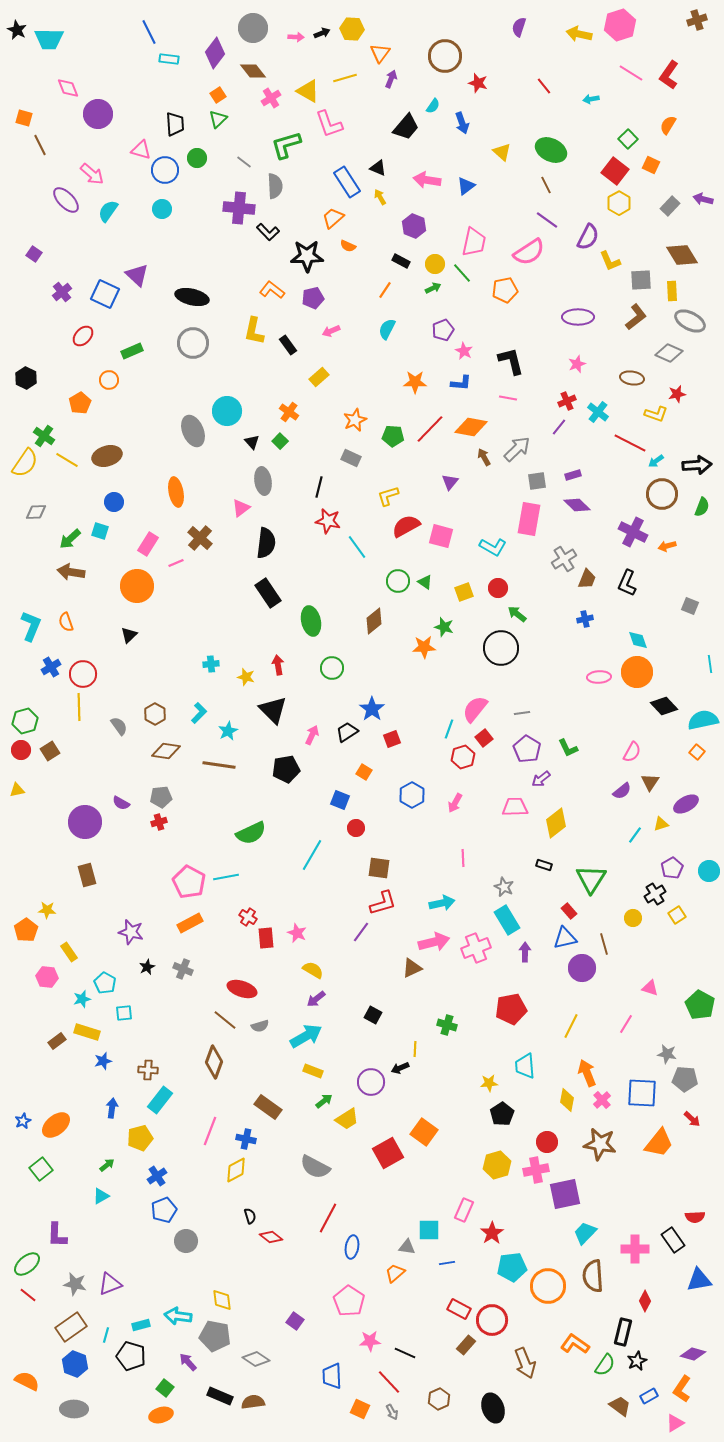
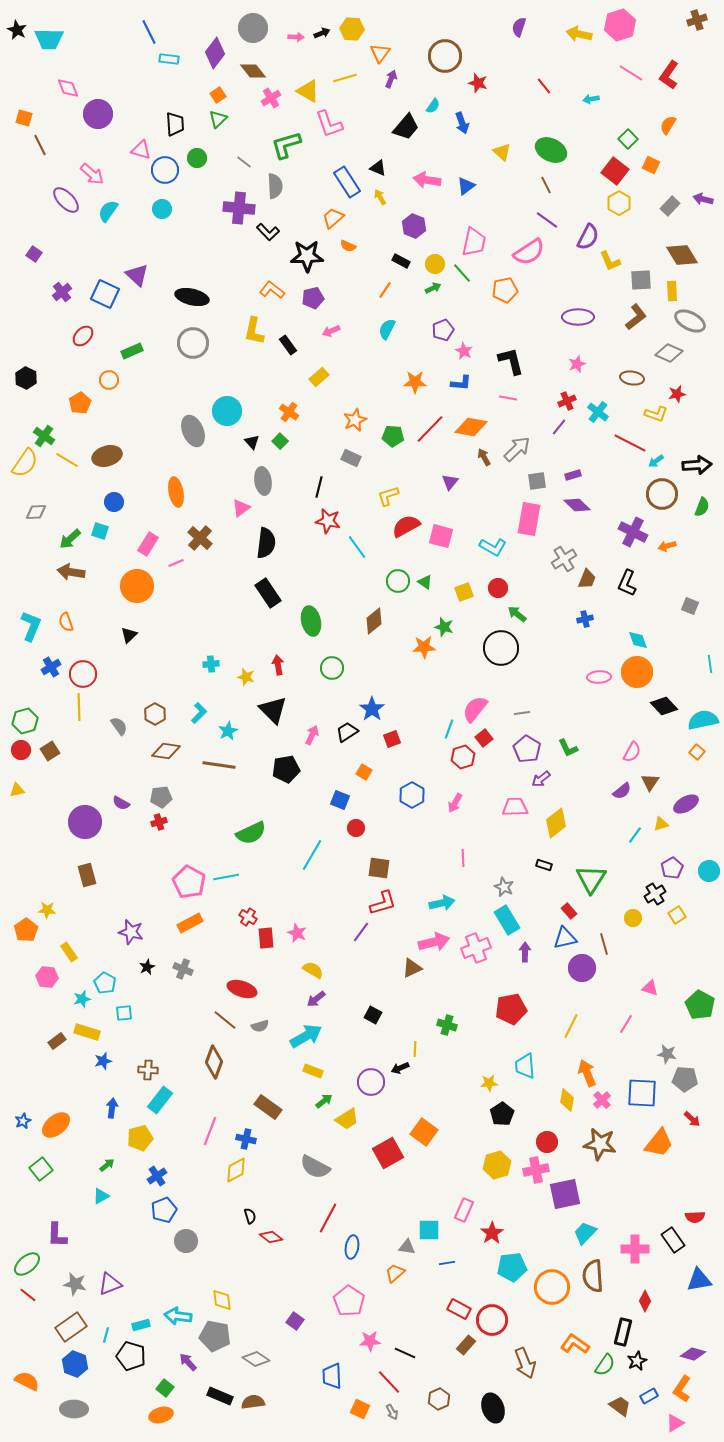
orange circle at (548, 1286): moved 4 px right, 1 px down
